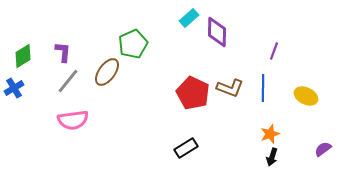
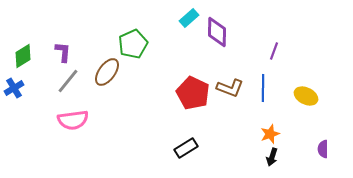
purple semicircle: rotated 54 degrees counterclockwise
